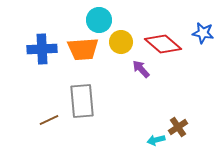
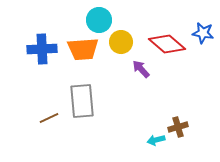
red diamond: moved 4 px right
brown line: moved 2 px up
brown cross: rotated 18 degrees clockwise
